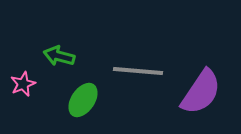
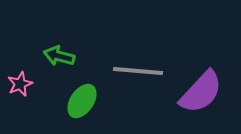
pink star: moved 3 px left
purple semicircle: rotated 9 degrees clockwise
green ellipse: moved 1 px left, 1 px down
